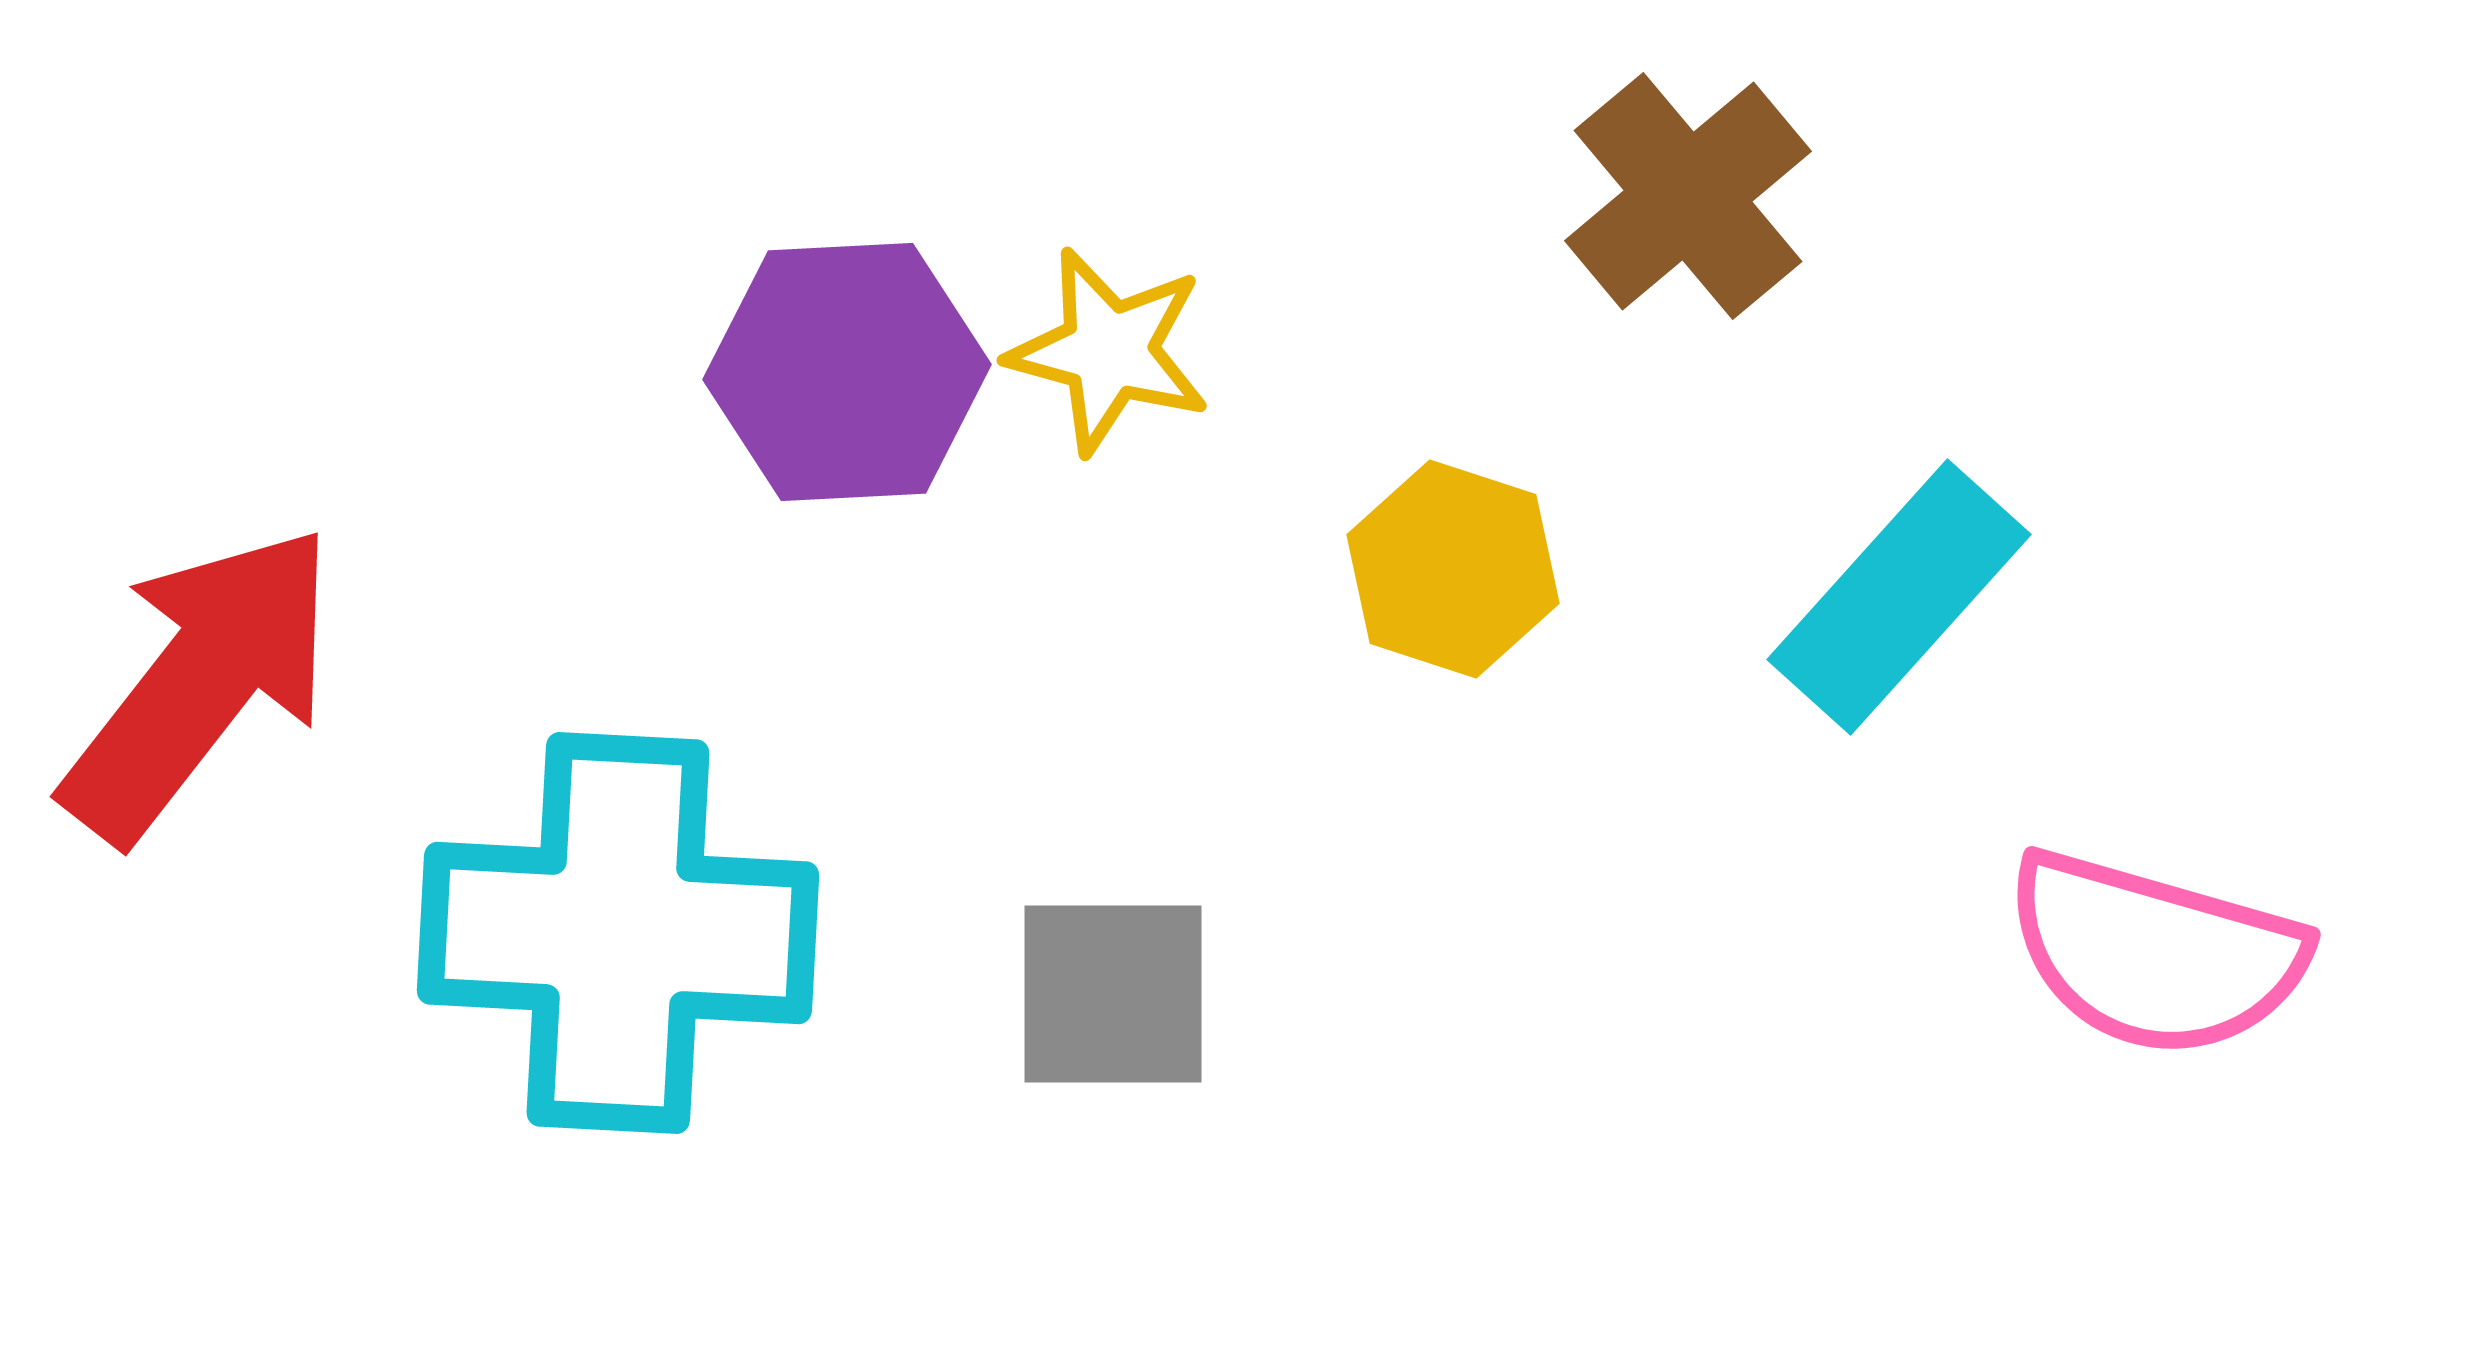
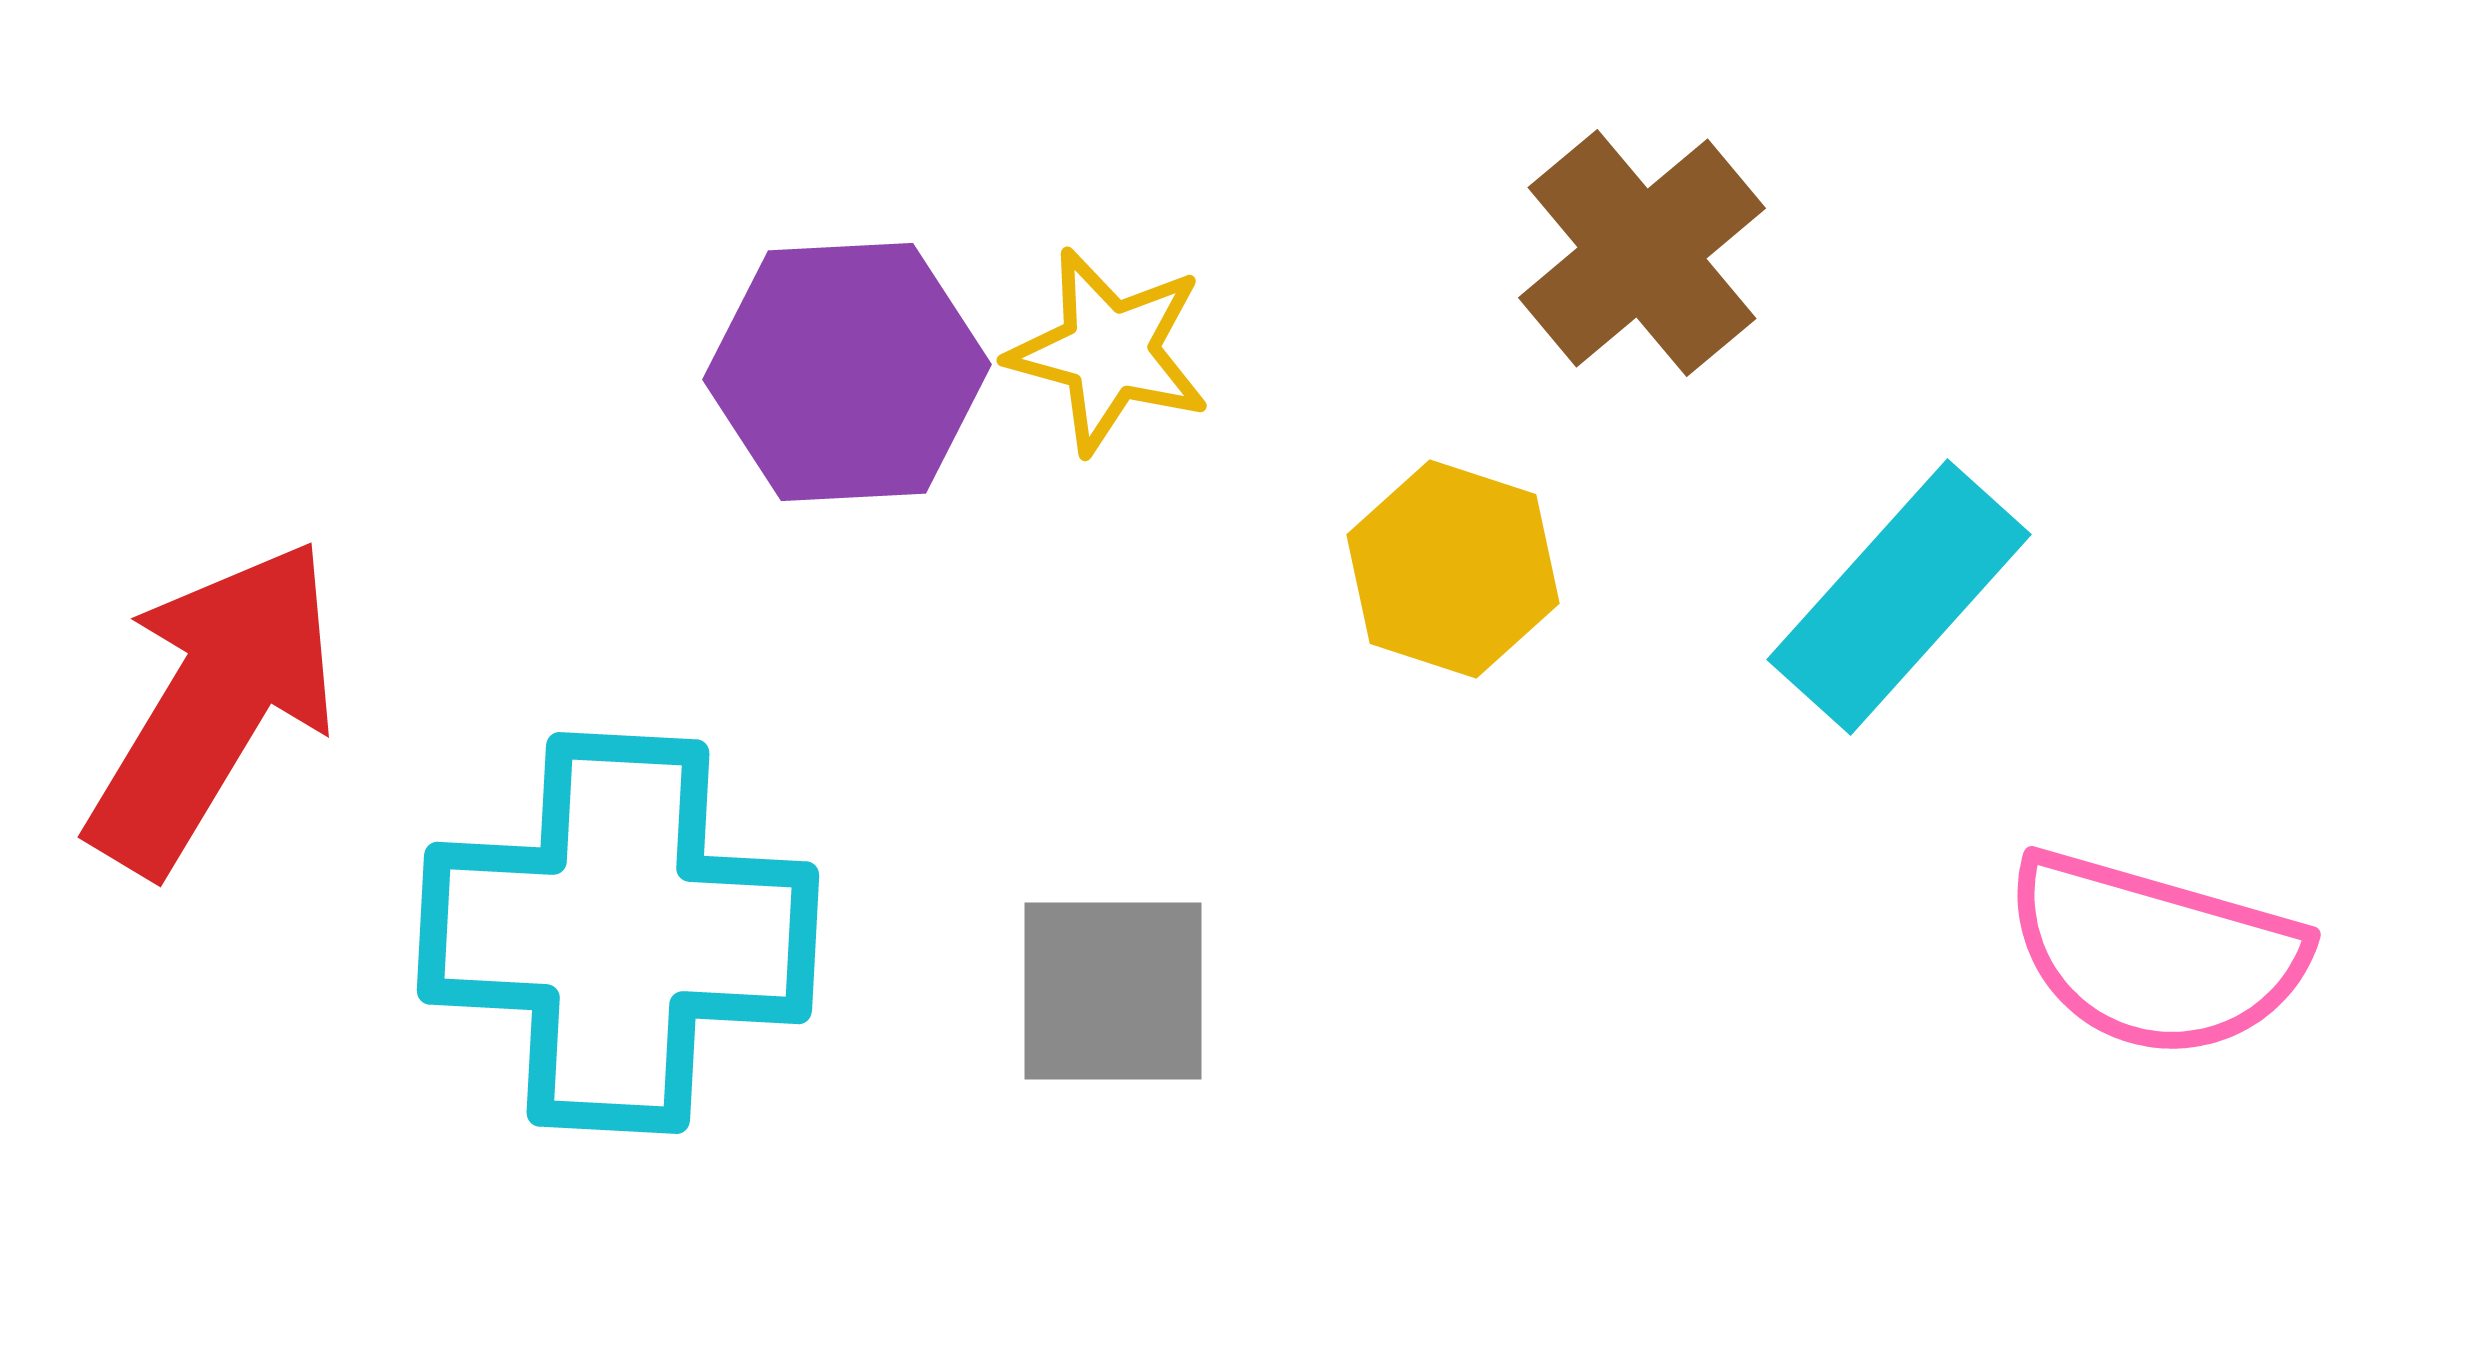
brown cross: moved 46 px left, 57 px down
red arrow: moved 13 px right, 23 px down; rotated 7 degrees counterclockwise
gray square: moved 3 px up
